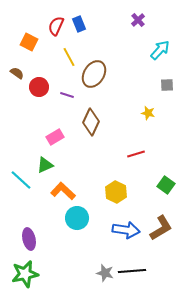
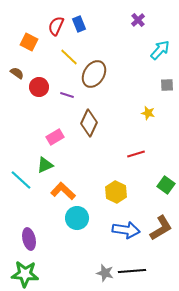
yellow line: rotated 18 degrees counterclockwise
brown diamond: moved 2 px left, 1 px down
green star: rotated 16 degrees clockwise
